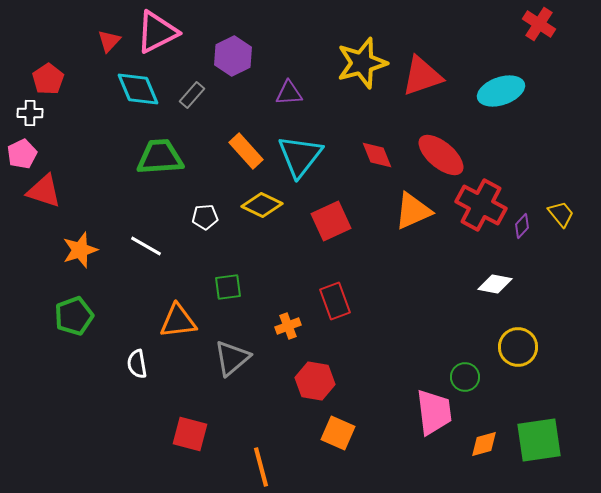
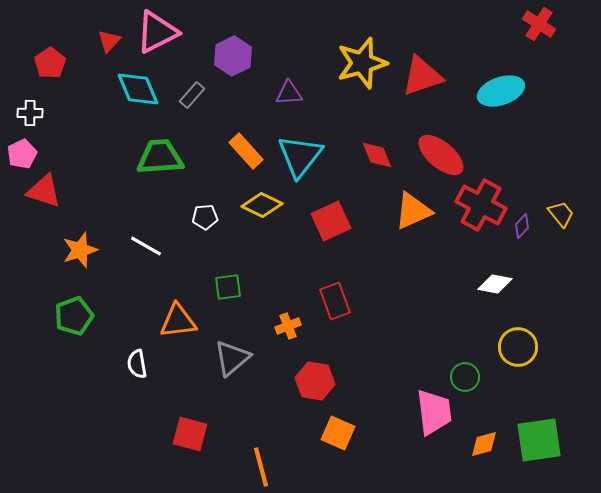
red pentagon at (48, 79): moved 2 px right, 16 px up
